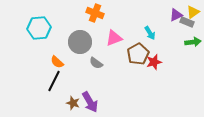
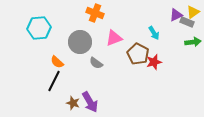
cyan arrow: moved 4 px right
brown pentagon: rotated 15 degrees counterclockwise
